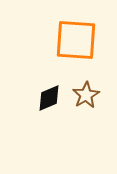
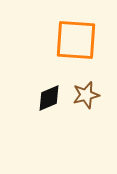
brown star: rotated 16 degrees clockwise
